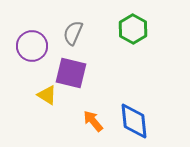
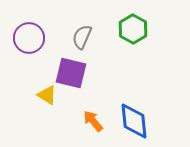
gray semicircle: moved 9 px right, 4 px down
purple circle: moved 3 px left, 8 px up
